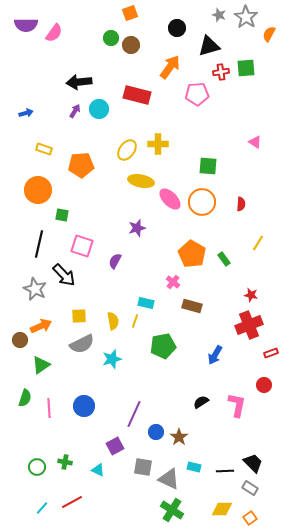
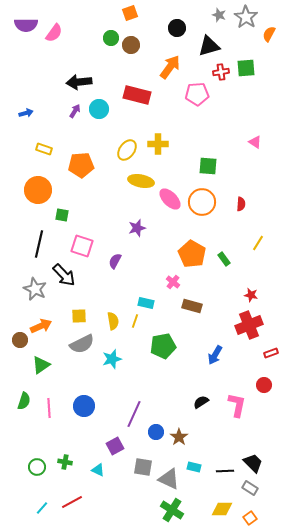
green semicircle at (25, 398): moved 1 px left, 3 px down
